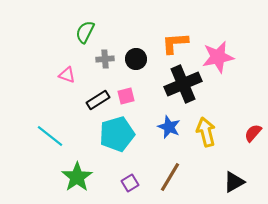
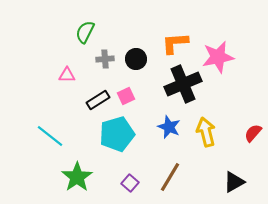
pink triangle: rotated 18 degrees counterclockwise
pink square: rotated 12 degrees counterclockwise
purple square: rotated 18 degrees counterclockwise
